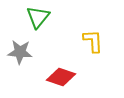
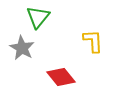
gray star: moved 2 px right, 4 px up; rotated 25 degrees clockwise
red diamond: rotated 32 degrees clockwise
